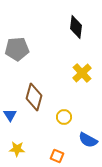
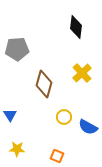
brown diamond: moved 10 px right, 13 px up
blue semicircle: moved 13 px up
